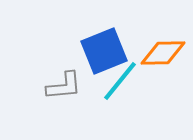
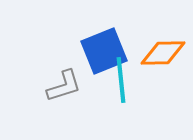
cyan line: moved 1 px right, 1 px up; rotated 45 degrees counterclockwise
gray L-shape: rotated 12 degrees counterclockwise
